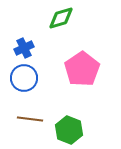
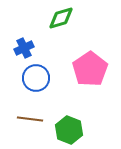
pink pentagon: moved 8 px right
blue circle: moved 12 px right
